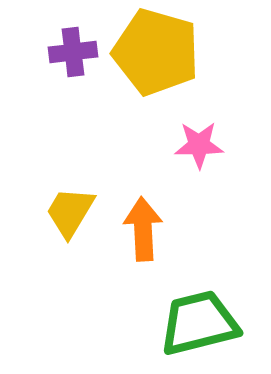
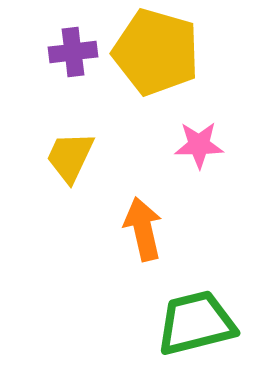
yellow trapezoid: moved 55 px up; rotated 6 degrees counterclockwise
orange arrow: rotated 10 degrees counterclockwise
green trapezoid: moved 3 px left
